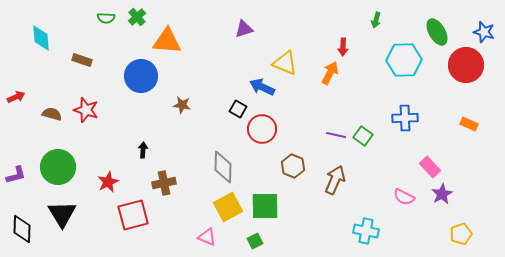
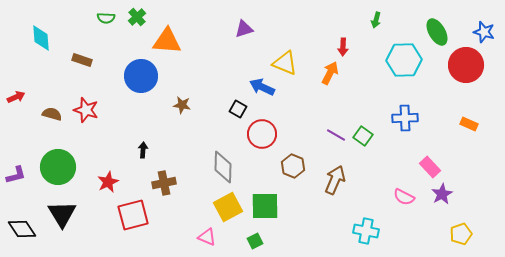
red circle at (262, 129): moved 5 px down
purple line at (336, 135): rotated 18 degrees clockwise
black diamond at (22, 229): rotated 36 degrees counterclockwise
